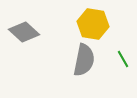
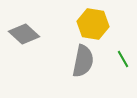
gray diamond: moved 2 px down
gray semicircle: moved 1 px left, 1 px down
